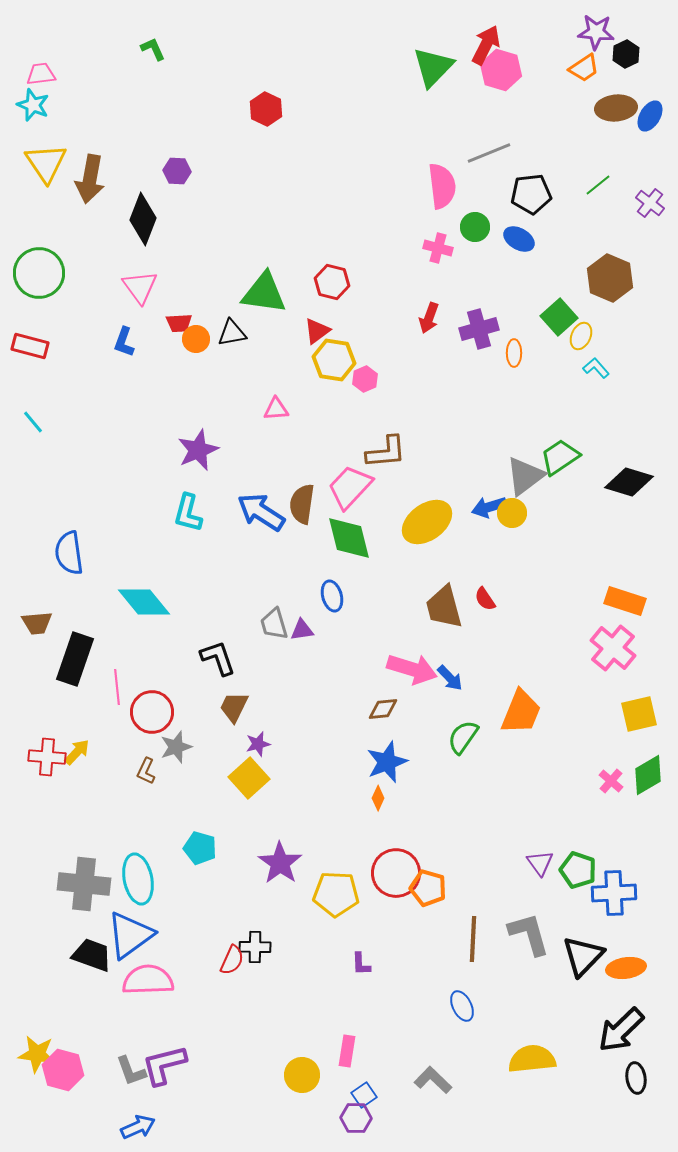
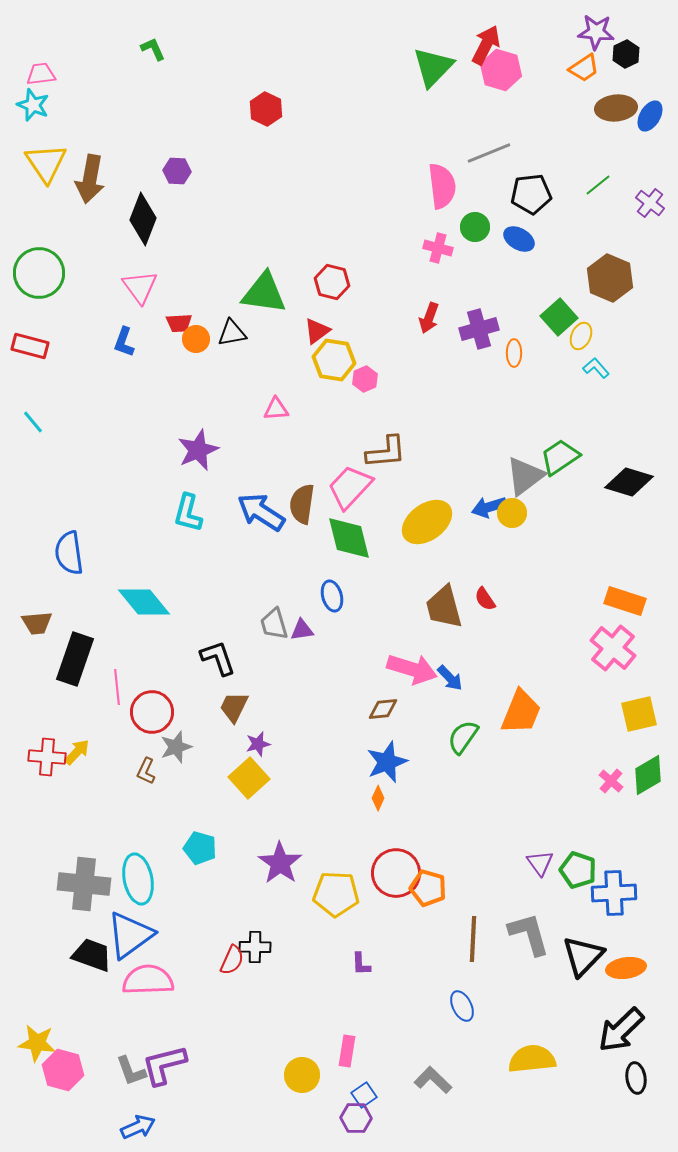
yellow star at (37, 1054): moved 11 px up
